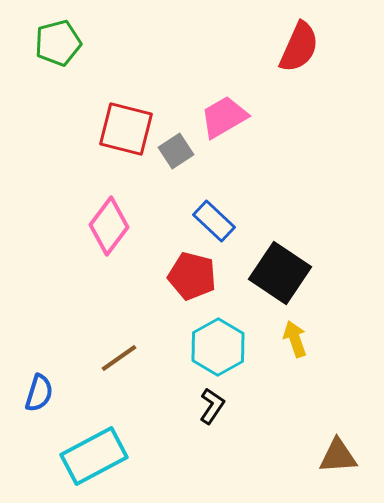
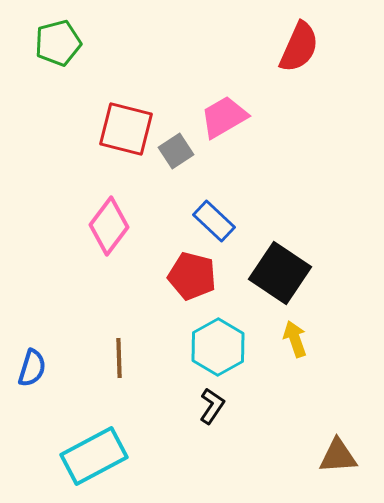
brown line: rotated 57 degrees counterclockwise
blue semicircle: moved 7 px left, 25 px up
